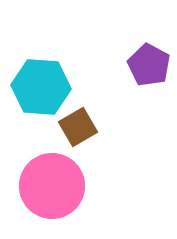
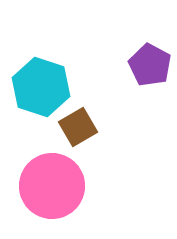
purple pentagon: moved 1 px right
cyan hexagon: rotated 14 degrees clockwise
